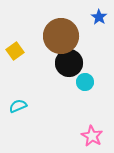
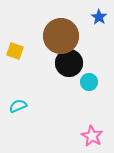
yellow square: rotated 36 degrees counterclockwise
cyan circle: moved 4 px right
